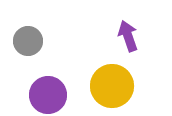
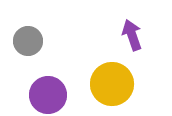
purple arrow: moved 4 px right, 1 px up
yellow circle: moved 2 px up
